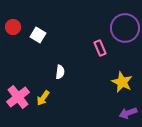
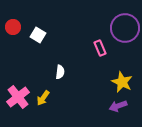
purple arrow: moved 10 px left, 7 px up
